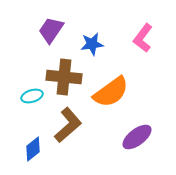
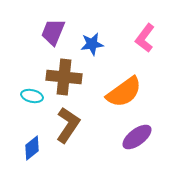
purple trapezoid: moved 2 px right, 2 px down; rotated 12 degrees counterclockwise
pink L-shape: moved 2 px right
orange semicircle: moved 13 px right
cyan ellipse: rotated 30 degrees clockwise
brown L-shape: rotated 15 degrees counterclockwise
blue diamond: moved 1 px left, 1 px up
